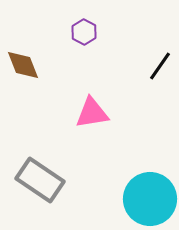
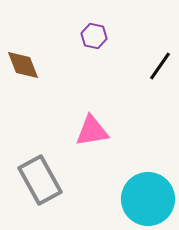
purple hexagon: moved 10 px right, 4 px down; rotated 15 degrees counterclockwise
pink triangle: moved 18 px down
gray rectangle: rotated 27 degrees clockwise
cyan circle: moved 2 px left
